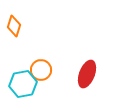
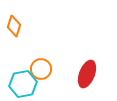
orange circle: moved 1 px up
